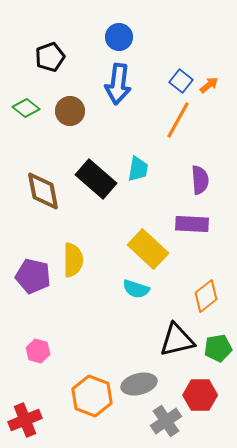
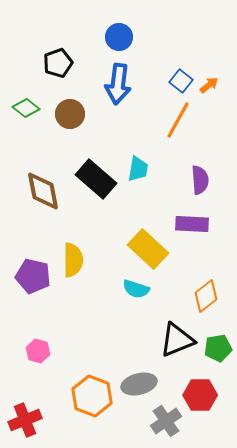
black pentagon: moved 8 px right, 6 px down
brown circle: moved 3 px down
black triangle: rotated 9 degrees counterclockwise
